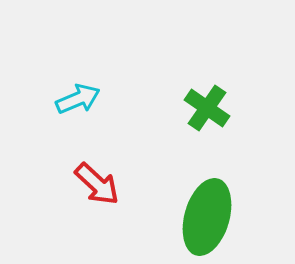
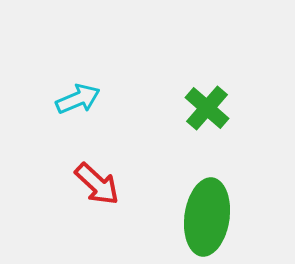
green cross: rotated 6 degrees clockwise
green ellipse: rotated 8 degrees counterclockwise
